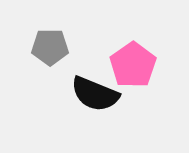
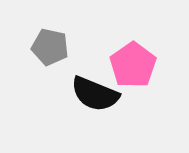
gray pentagon: rotated 12 degrees clockwise
